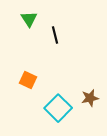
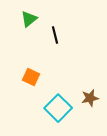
green triangle: rotated 24 degrees clockwise
orange square: moved 3 px right, 3 px up
